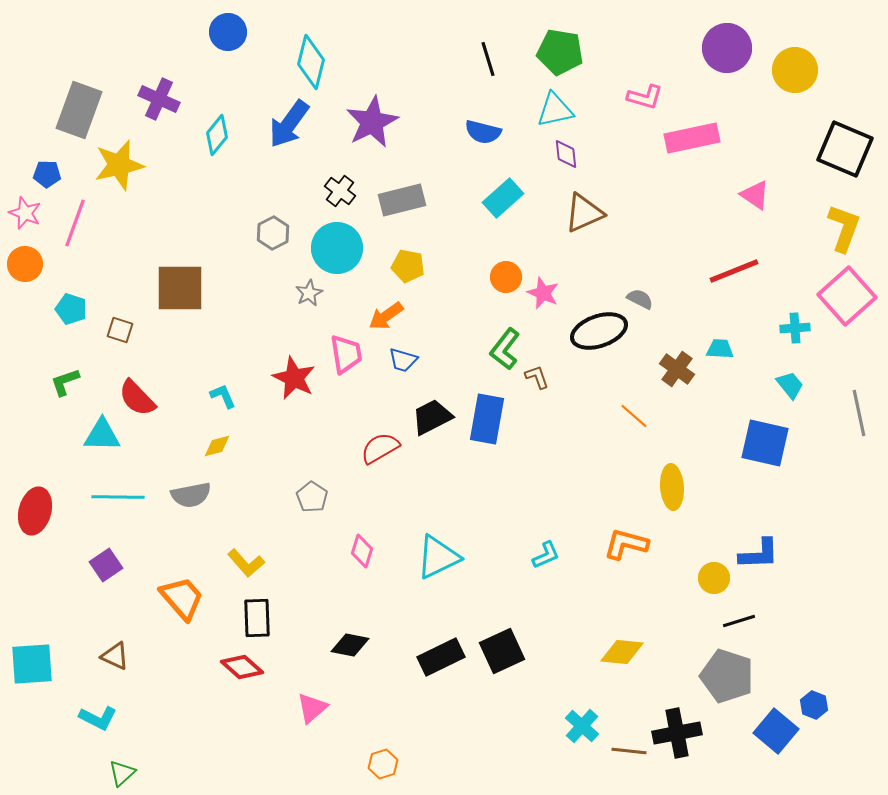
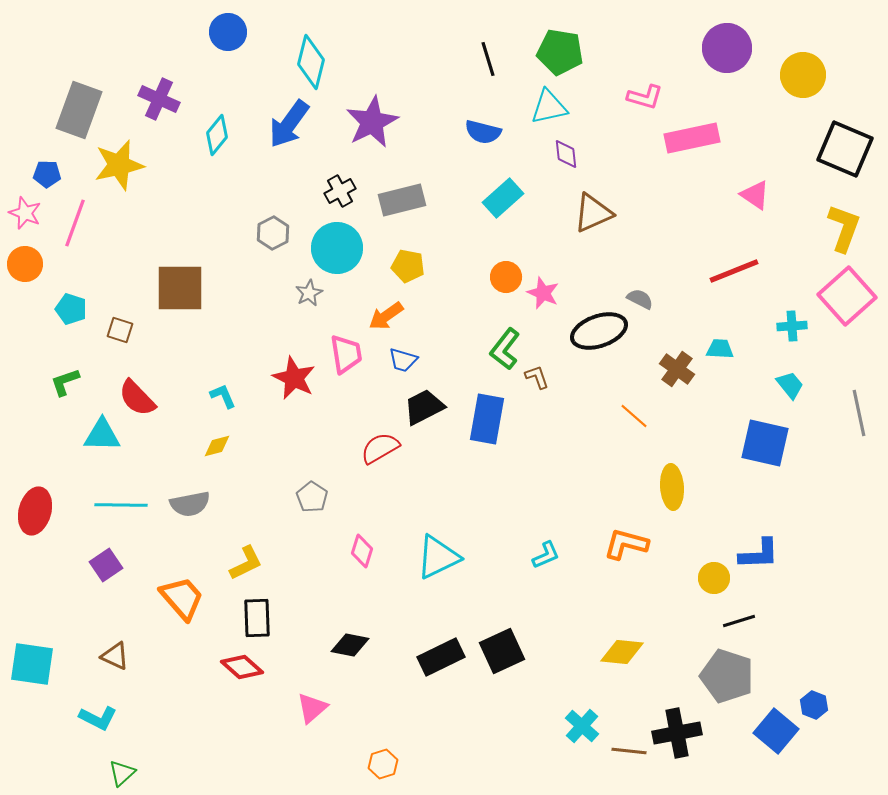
yellow circle at (795, 70): moved 8 px right, 5 px down
cyan triangle at (555, 110): moved 6 px left, 3 px up
black cross at (340, 191): rotated 24 degrees clockwise
brown triangle at (584, 213): moved 9 px right
cyan cross at (795, 328): moved 3 px left, 2 px up
black trapezoid at (432, 417): moved 8 px left, 10 px up
gray semicircle at (191, 495): moved 1 px left, 9 px down
cyan line at (118, 497): moved 3 px right, 8 px down
yellow L-shape at (246, 563): rotated 75 degrees counterclockwise
cyan square at (32, 664): rotated 12 degrees clockwise
